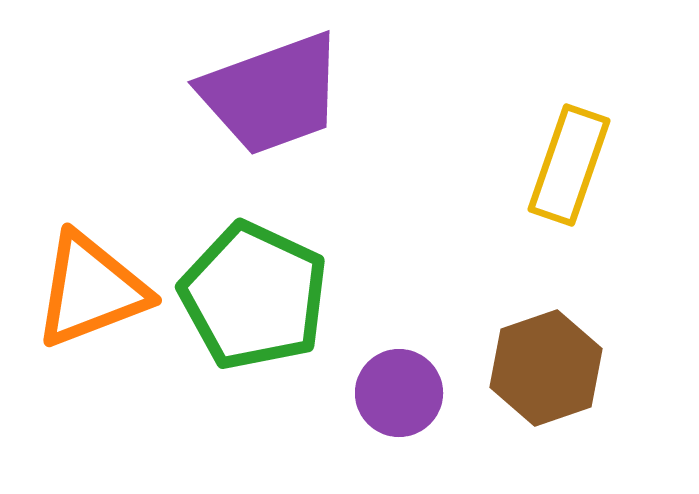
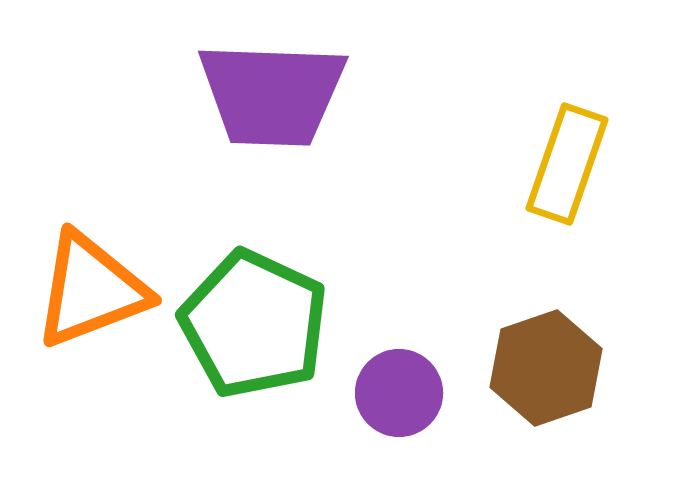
purple trapezoid: rotated 22 degrees clockwise
yellow rectangle: moved 2 px left, 1 px up
green pentagon: moved 28 px down
